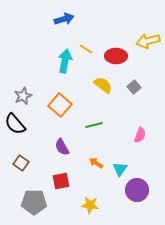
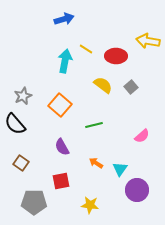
yellow arrow: rotated 25 degrees clockwise
gray square: moved 3 px left
pink semicircle: moved 2 px right, 1 px down; rotated 28 degrees clockwise
